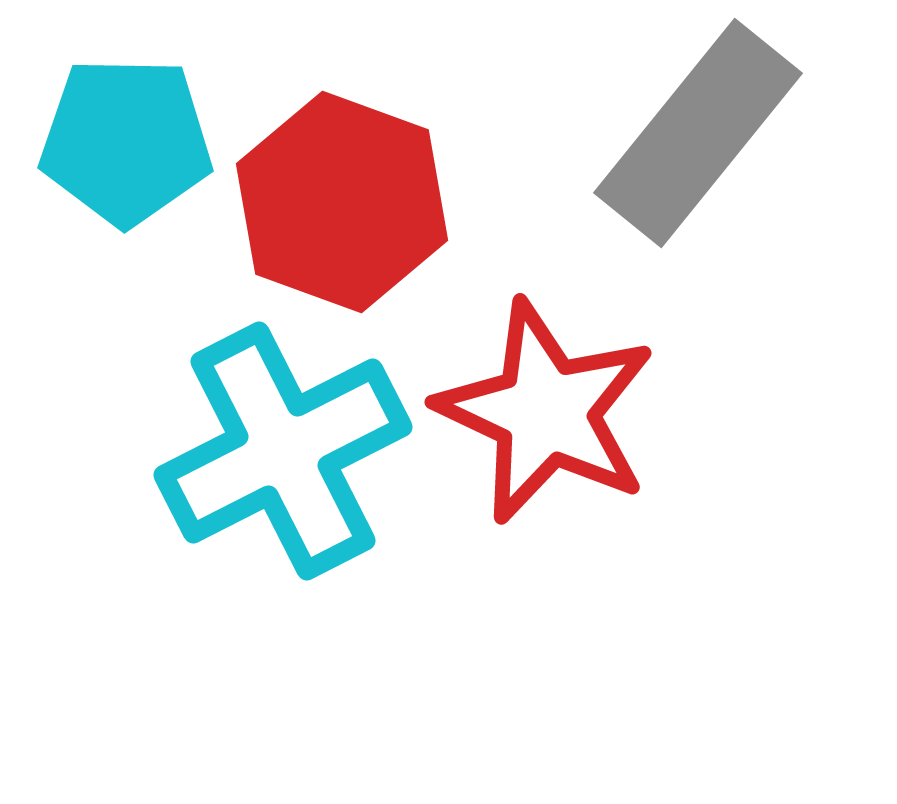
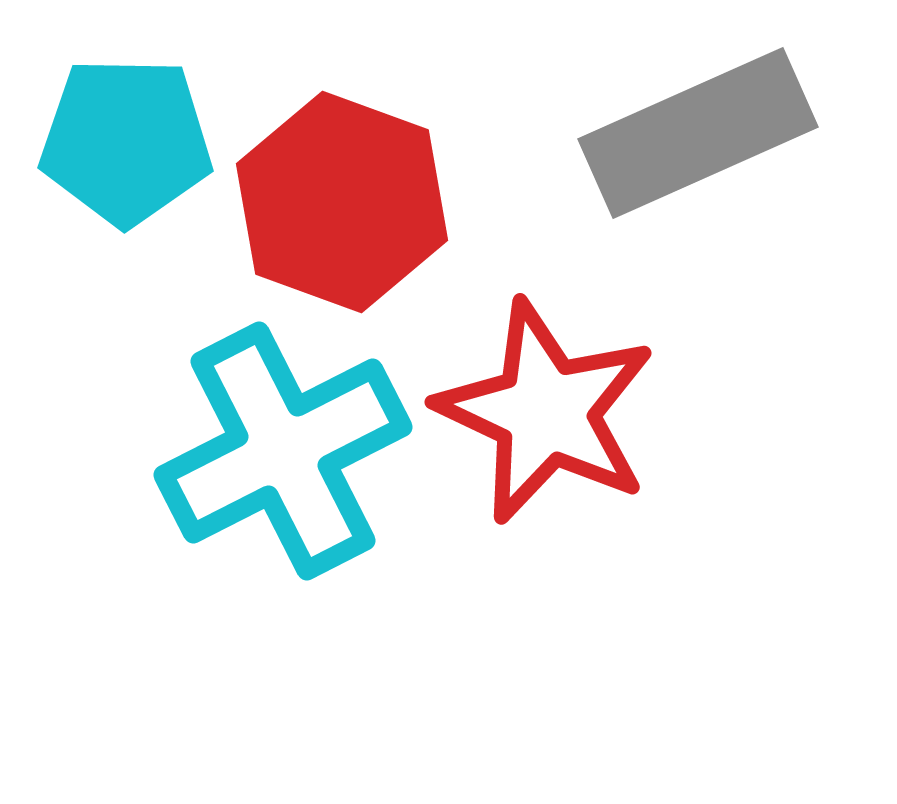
gray rectangle: rotated 27 degrees clockwise
